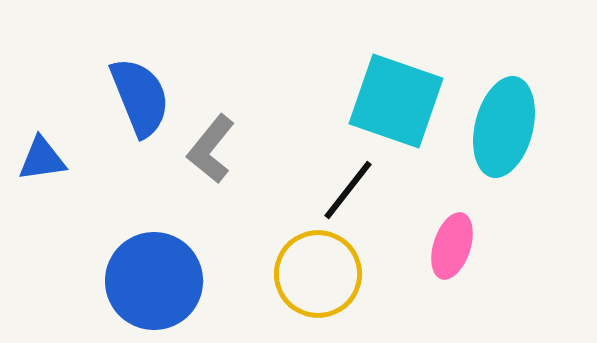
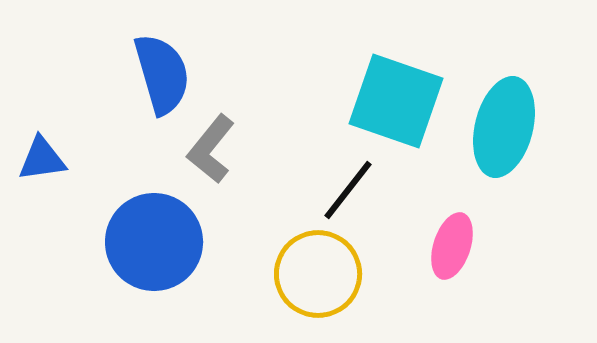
blue semicircle: moved 22 px right, 23 px up; rotated 6 degrees clockwise
blue circle: moved 39 px up
